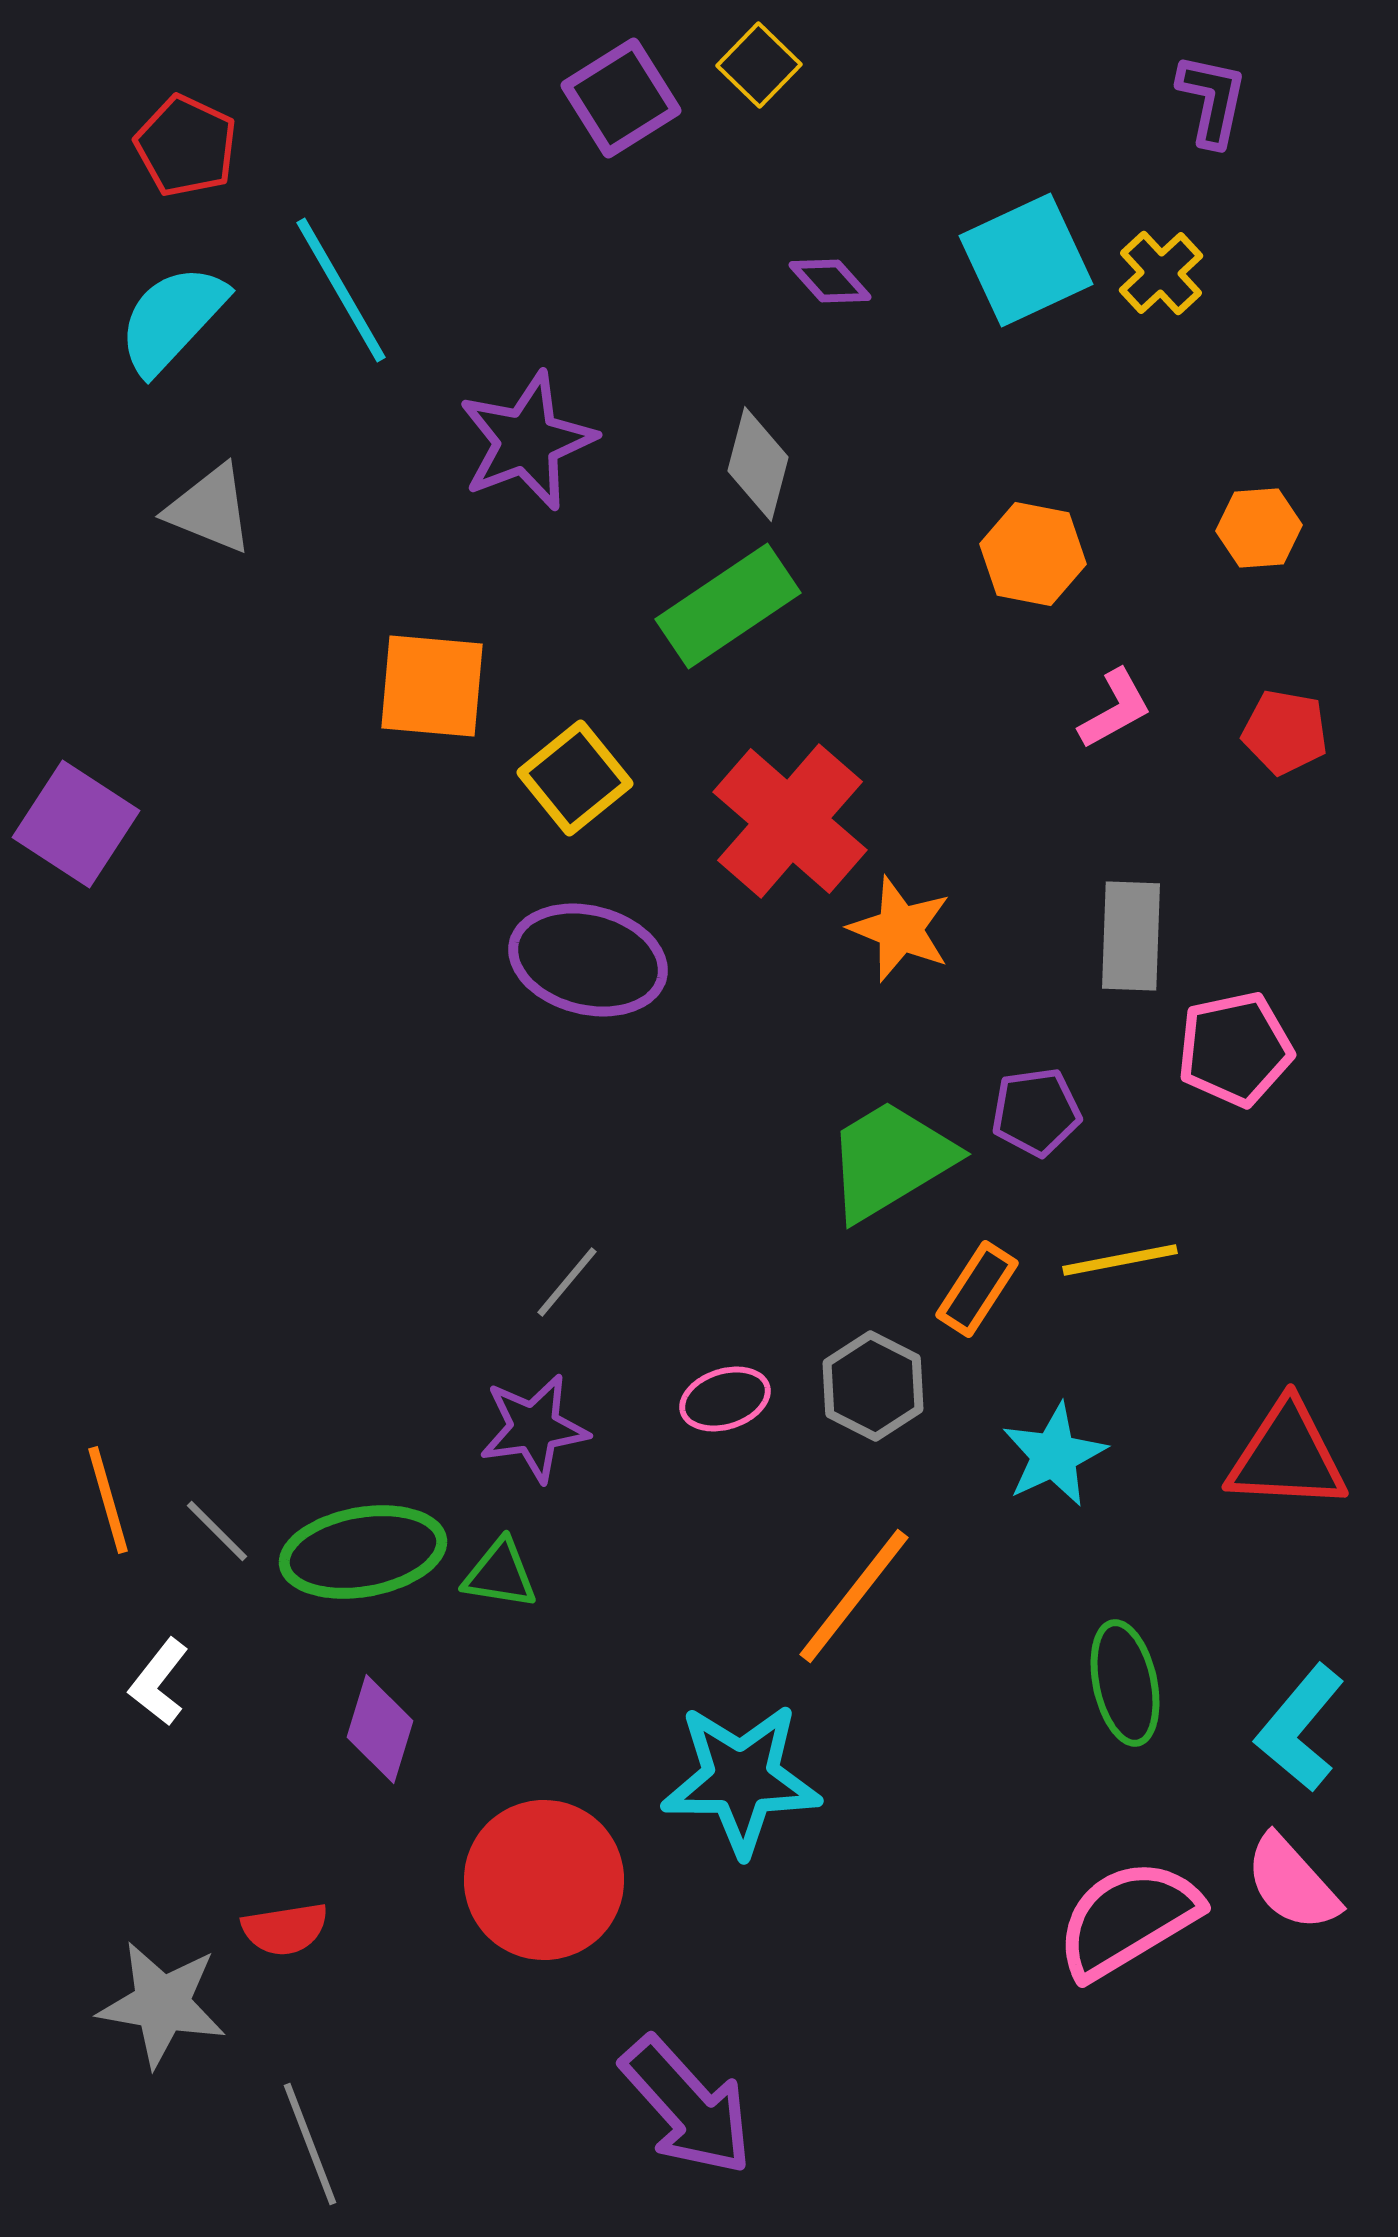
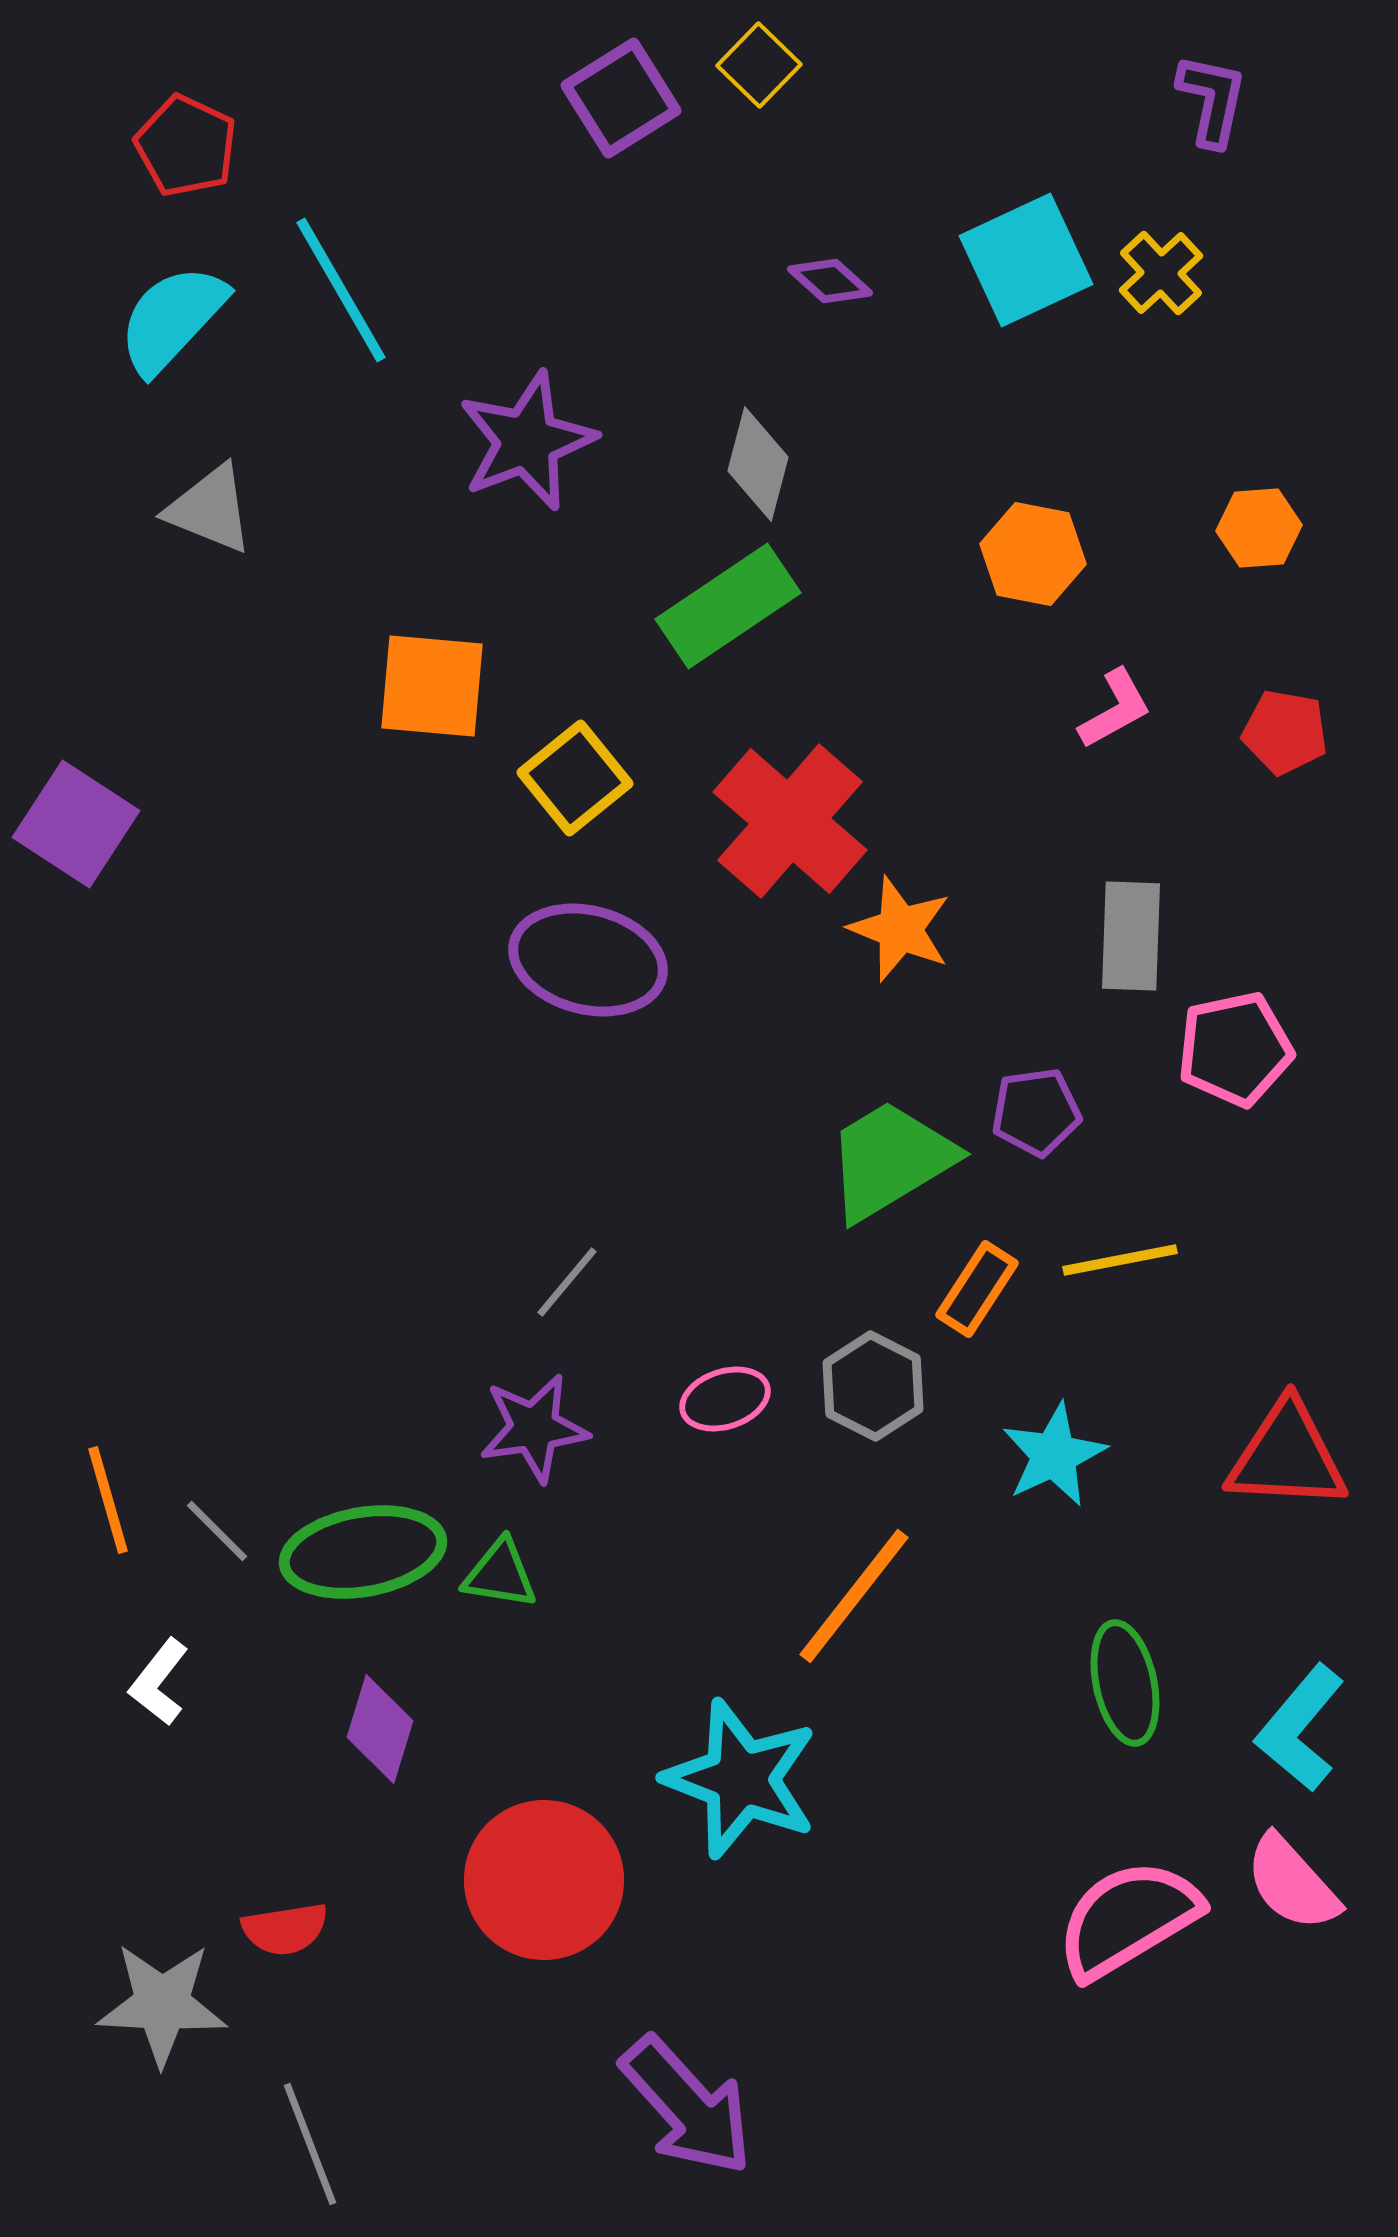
purple diamond at (830, 281): rotated 6 degrees counterclockwise
cyan star at (741, 1779): rotated 21 degrees clockwise
gray star at (162, 2004): rotated 7 degrees counterclockwise
